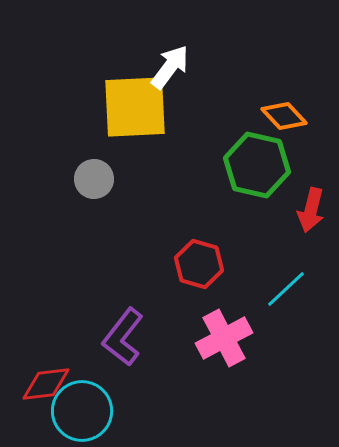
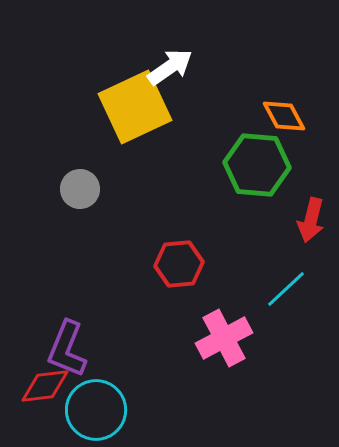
white arrow: rotated 18 degrees clockwise
yellow square: rotated 22 degrees counterclockwise
orange diamond: rotated 15 degrees clockwise
green hexagon: rotated 8 degrees counterclockwise
gray circle: moved 14 px left, 10 px down
red arrow: moved 10 px down
red hexagon: moved 20 px left; rotated 21 degrees counterclockwise
purple L-shape: moved 56 px left, 12 px down; rotated 16 degrees counterclockwise
red diamond: moved 1 px left, 2 px down
cyan circle: moved 14 px right, 1 px up
